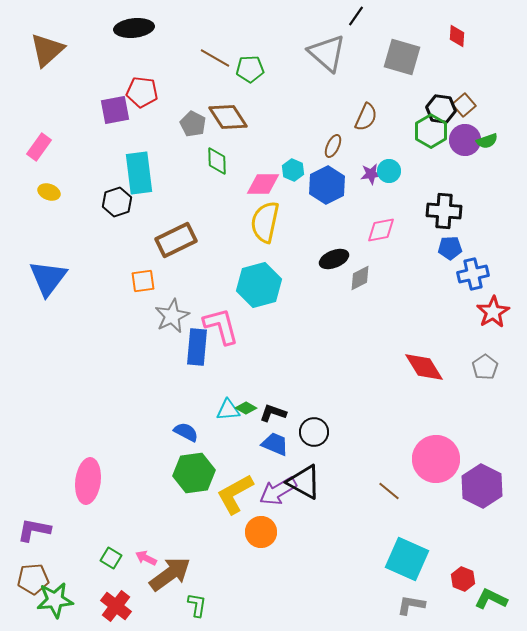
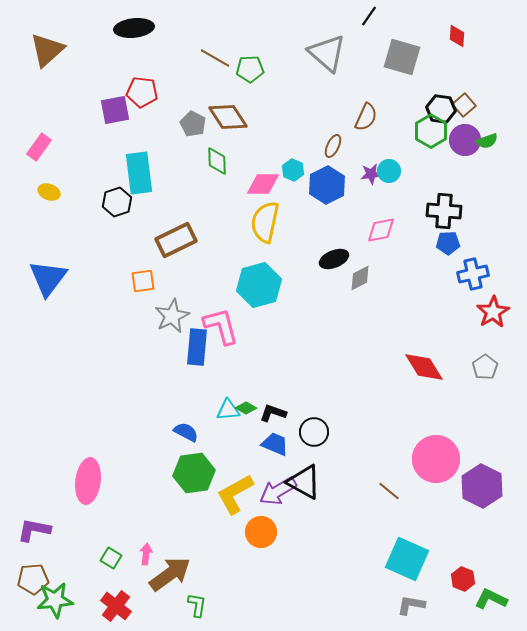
black line at (356, 16): moved 13 px right
blue pentagon at (450, 248): moved 2 px left, 5 px up
pink arrow at (146, 558): moved 4 px up; rotated 70 degrees clockwise
